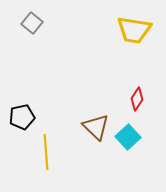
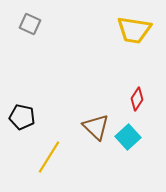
gray square: moved 2 px left, 1 px down; rotated 15 degrees counterclockwise
black pentagon: rotated 25 degrees clockwise
yellow line: moved 3 px right, 5 px down; rotated 36 degrees clockwise
